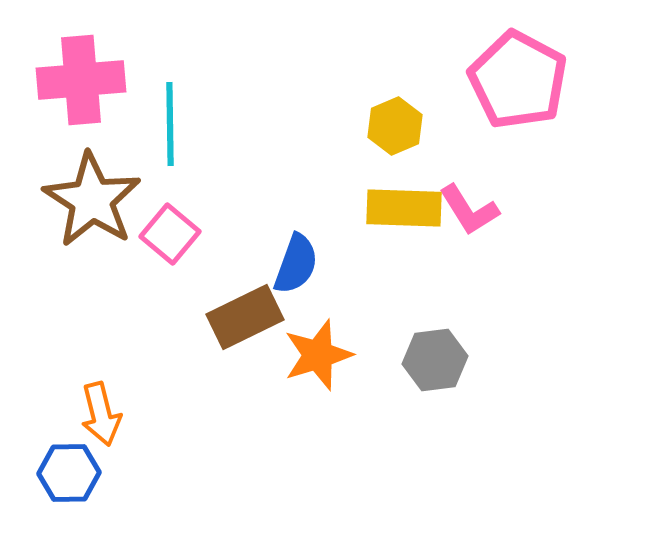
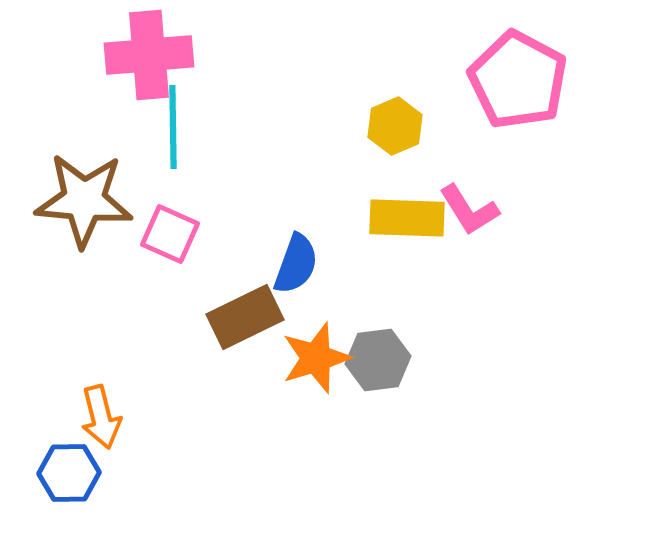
pink cross: moved 68 px right, 25 px up
cyan line: moved 3 px right, 3 px down
brown star: moved 8 px left; rotated 28 degrees counterclockwise
yellow rectangle: moved 3 px right, 10 px down
pink square: rotated 16 degrees counterclockwise
orange star: moved 2 px left, 3 px down
gray hexagon: moved 57 px left
orange arrow: moved 3 px down
